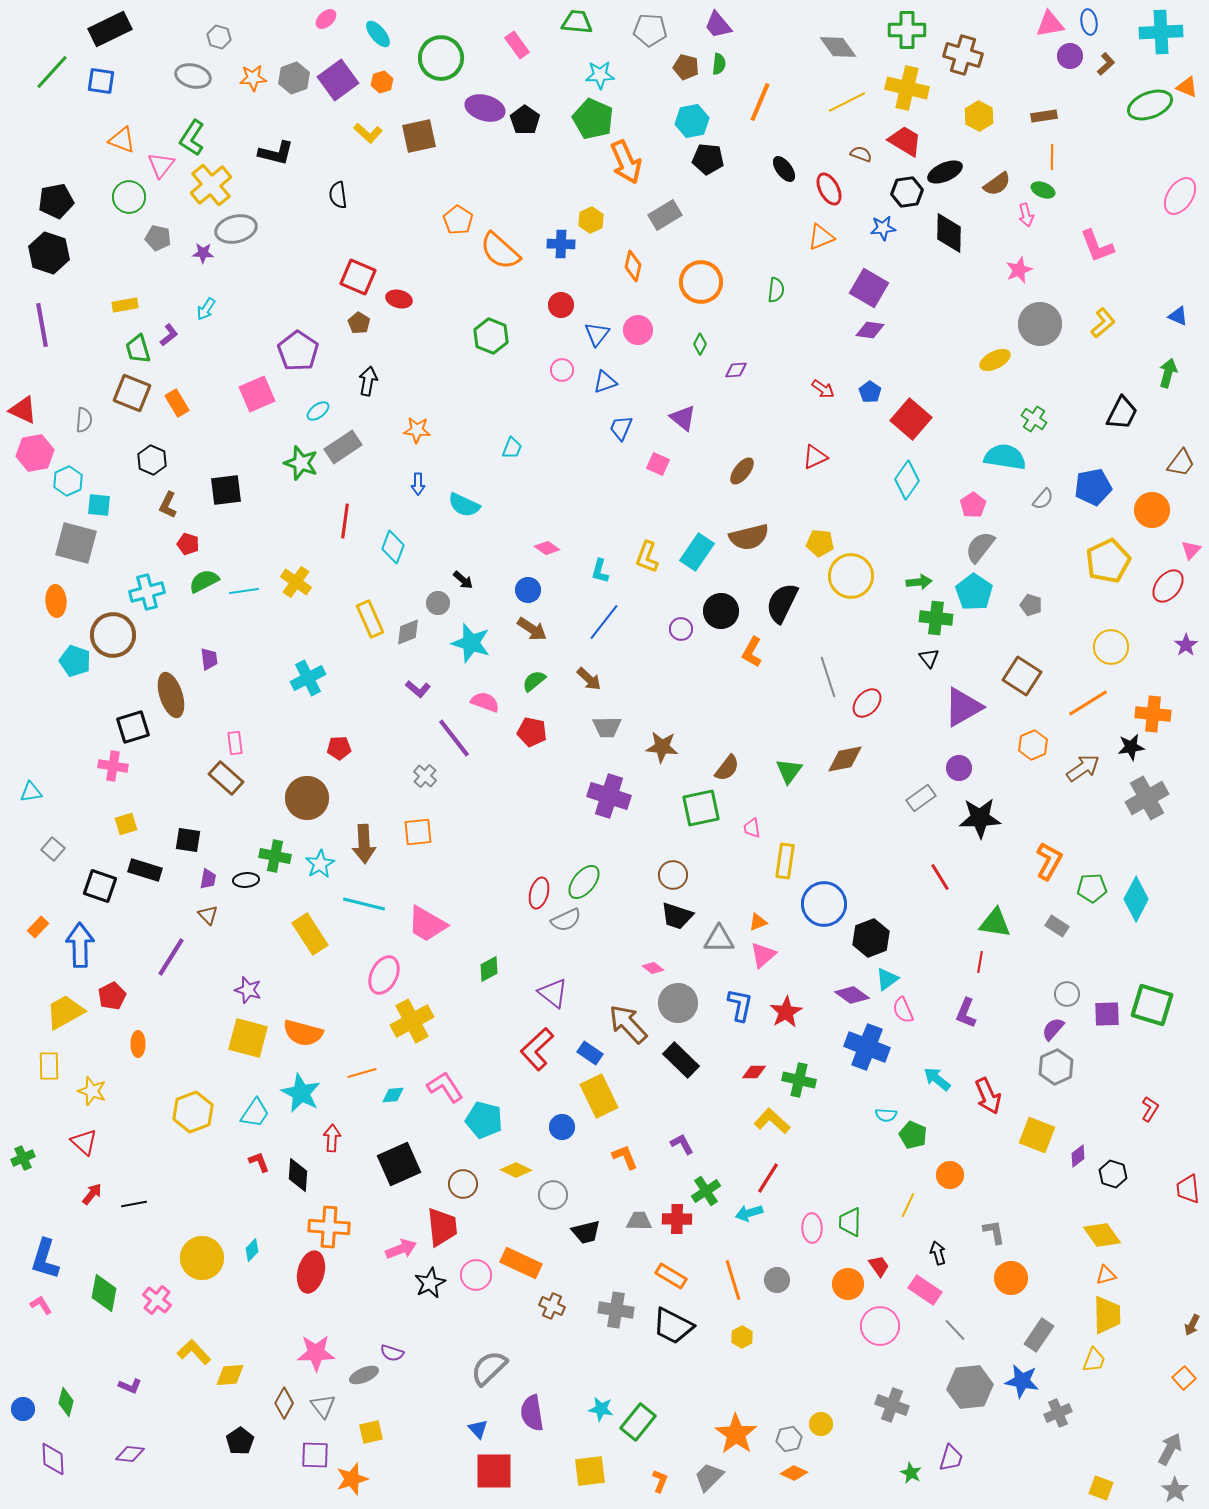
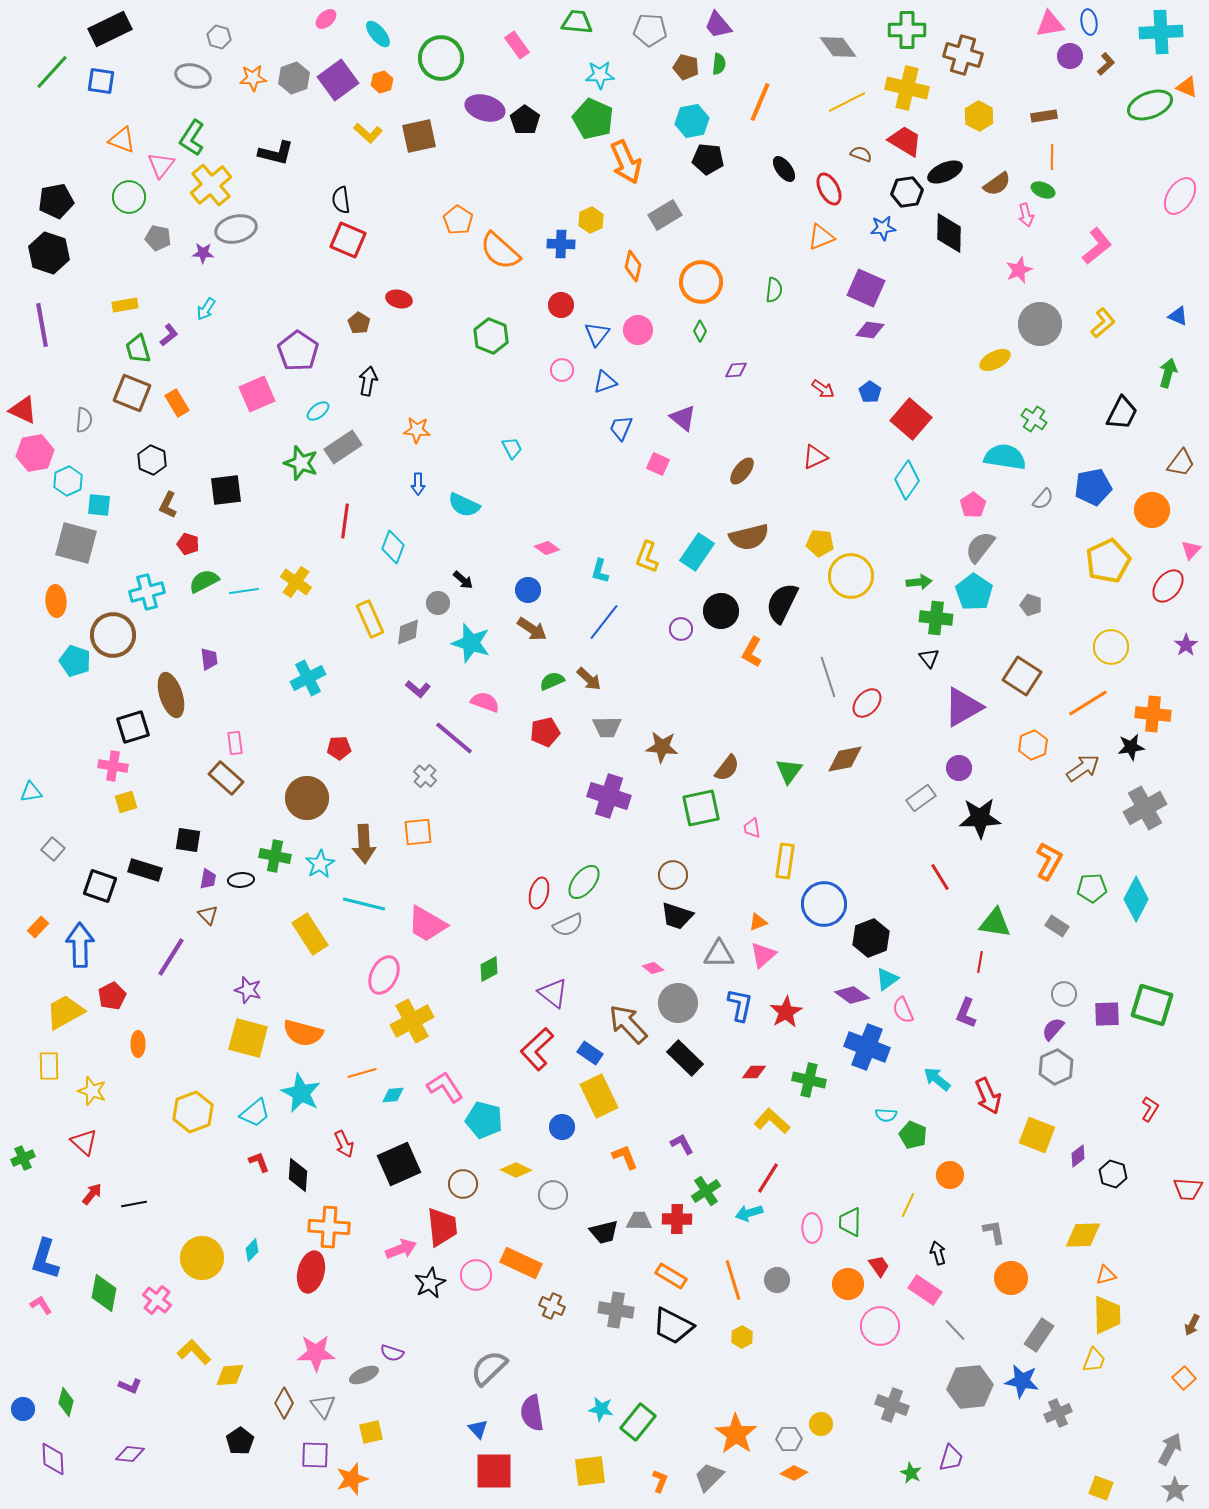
black semicircle at (338, 195): moved 3 px right, 5 px down
pink L-shape at (1097, 246): rotated 108 degrees counterclockwise
red square at (358, 277): moved 10 px left, 37 px up
purple square at (869, 288): moved 3 px left; rotated 6 degrees counterclockwise
green semicircle at (776, 290): moved 2 px left
green diamond at (700, 344): moved 13 px up
cyan trapezoid at (512, 448): rotated 50 degrees counterclockwise
green semicircle at (534, 681): moved 18 px right; rotated 15 degrees clockwise
red pentagon at (532, 732): moved 13 px right; rotated 24 degrees counterclockwise
purple line at (454, 738): rotated 12 degrees counterclockwise
gray cross at (1147, 798): moved 2 px left, 10 px down
yellow square at (126, 824): moved 22 px up
black ellipse at (246, 880): moved 5 px left
gray semicircle at (566, 920): moved 2 px right, 5 px down
gray triangle at (719, 939): moved 15 px down
gray circle at (1067, 994): moved 3 px left
black rectangle at (681, 1060): moved 4 px right, 2 px up
green cross at (799, 1080): moved 10 px right
cyan trapezoid at (255, 1113): rotated 16 degrees clockwise
red arrow at (332, 1138): moved 12 px right, 6 px down; rotated 152 degrees clockwise
red trapezoid at (1188, 1189): rotated 80 degrees counterclockwise
black trapezoid at (586, 1232): moved 18 px right
yellow diamond at (1102, 1235): moved 19 px left; rotated 57 degrees counterclockwise
gray hexagon at (789, 1439): rotated 10 degrees clockwise
